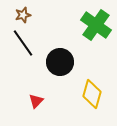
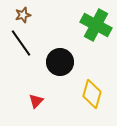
green cross: rotated 8 degrees counterclockwise
black line: moved 2 px left
